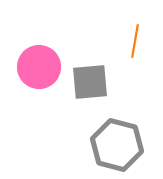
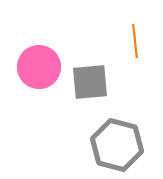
orange line: rotated 16 degrees counterclockwise
